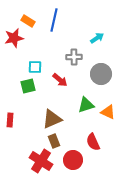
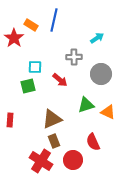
orange rectangle: moved 3 px right, 4 px down
red star: rotated 24 degrees counterclockwise
